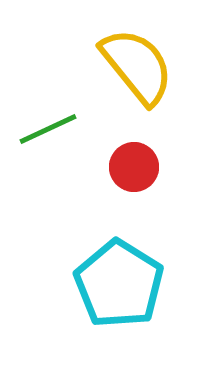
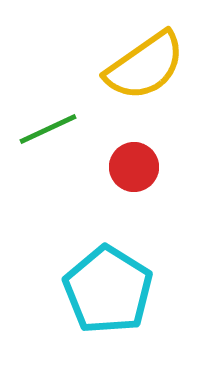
yellow semicircle: moved 8 px right; rotated 94 degrees clockwise
cyan pentagon: moved 11 px left, 6 px down
